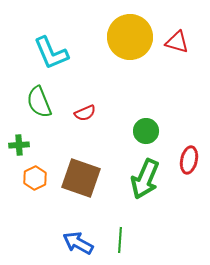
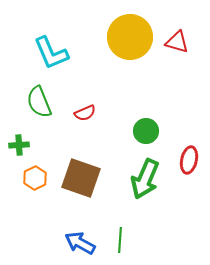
blue arrow: moved 2 px right
